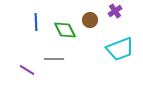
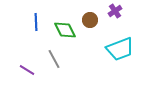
gray line: rotated 60 degrees clockwise
